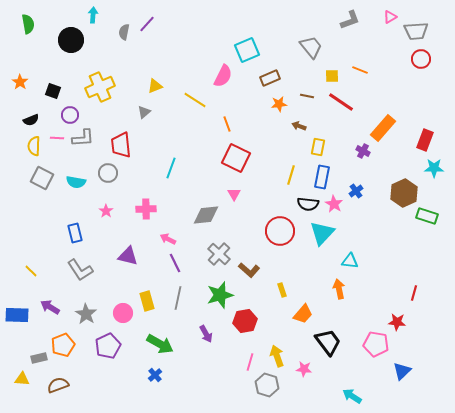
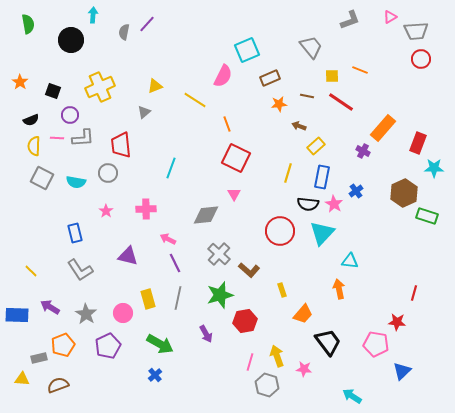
red rectangle at (425, 140): moved 7 px left, 3 px down
yellow rectangle at (318, 147): moved 2 px left, 1 px up; rotated 36 degrees clockwise
yellow line at (291, 175): moved 3 px left, 2 px up
yellow rectangle at (147, 301): moved 1 px right, 2 px up
